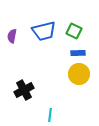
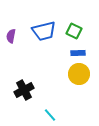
purple semicircle: moved 1 px left
cyan line: rotated 48 degrees counterclockwise
